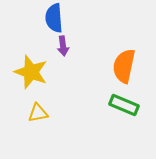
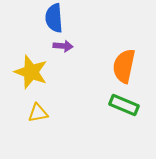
purple arrow: rotated 78 degrees counterclockwise
